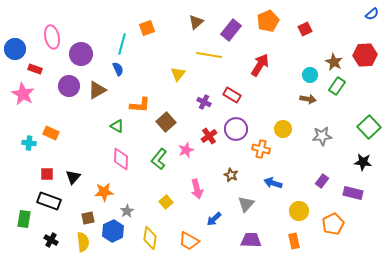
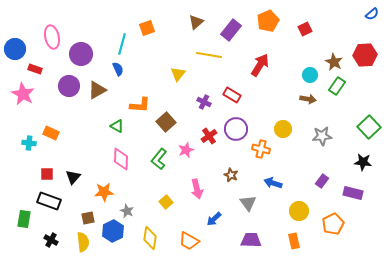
gray triangle at (246, 204): moved 2 px right, 1 px up; rotated 18 degrees counterclockwise
gray star at (127, 211): rotated 16 degrees counterclockwise
